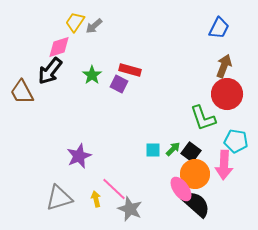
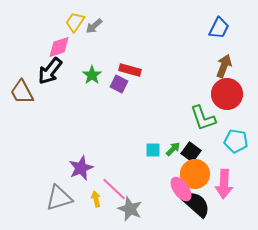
purple star: moved 2 px right, 12 px down
pink arrow: moved 19 px down
